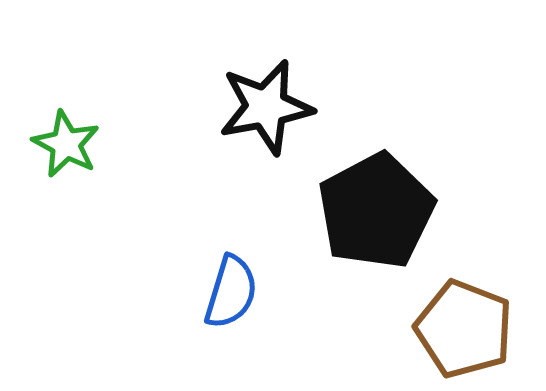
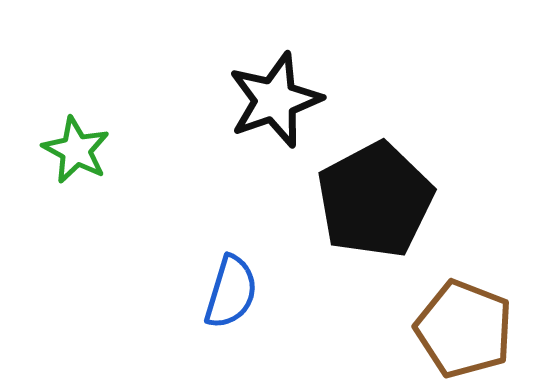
black star: moved 9 px right, 7 px up; rotated 8 degrees counterclockwise
green star: moved 10 px right, 6 px down
black pentagon: moved 1 px left, 11 px up
